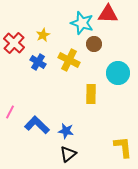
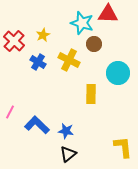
red cross: moved 2 px up
